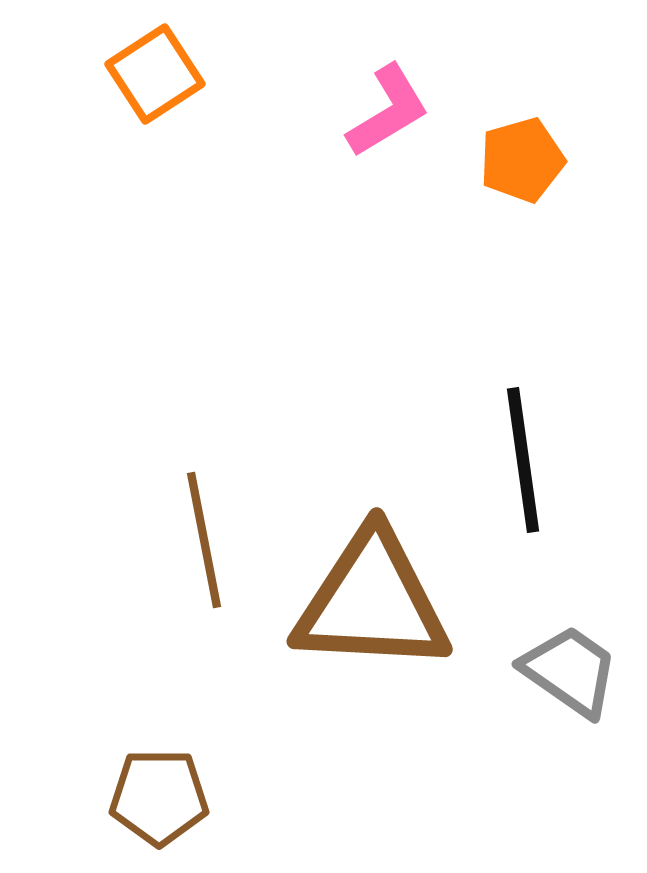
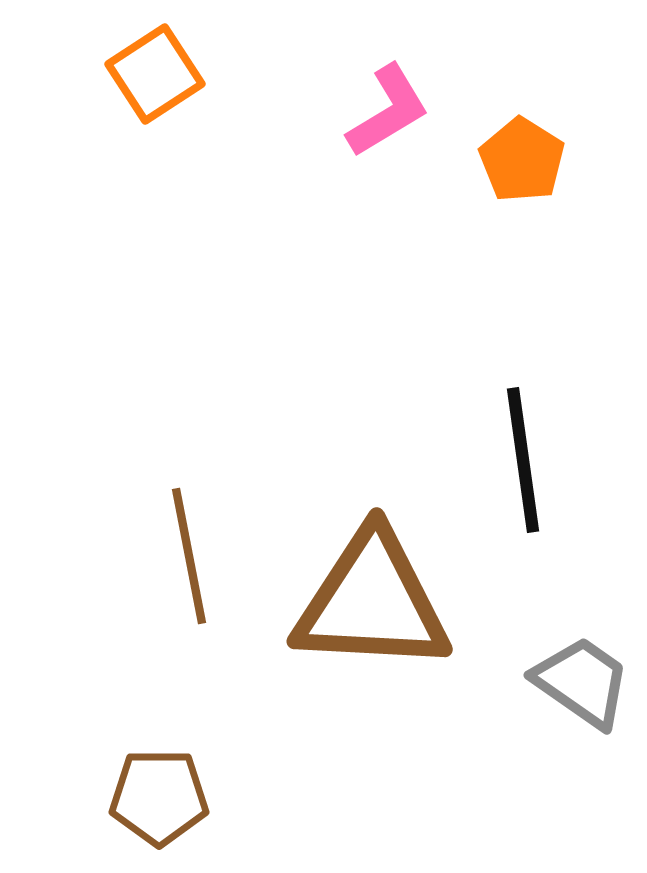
orange pentagon: rotated 24 degrees counterclockwise
brown line: moved 15 px left, 16 px down
gray trapezoid: moved 12 px right, 11 px down
